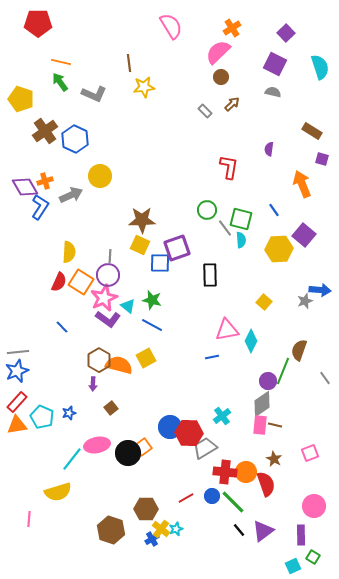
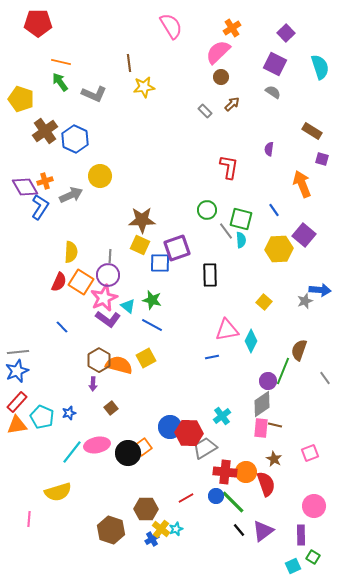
gray semicircle at (273, 92): rotated 21 degrees clockwise
gray line at (225, 228): moved 1 px right, 3 px down
yellow semicircle at (69, 252): moved 2 px right
pink rectangle at (260, 425): moved 1 px right, 3 px down
cyan line at (72, 459): moved 7 px up
blue circle at (212, 496): moved 4 px right
